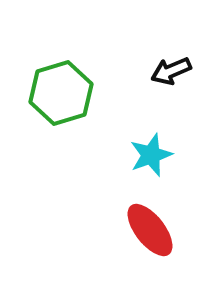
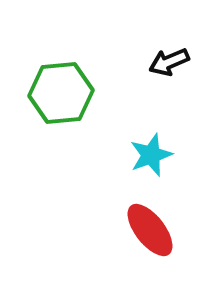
black arrow: moved 2 px left, 9 px up
green hexagon: rotated 12 degrees clockwise
